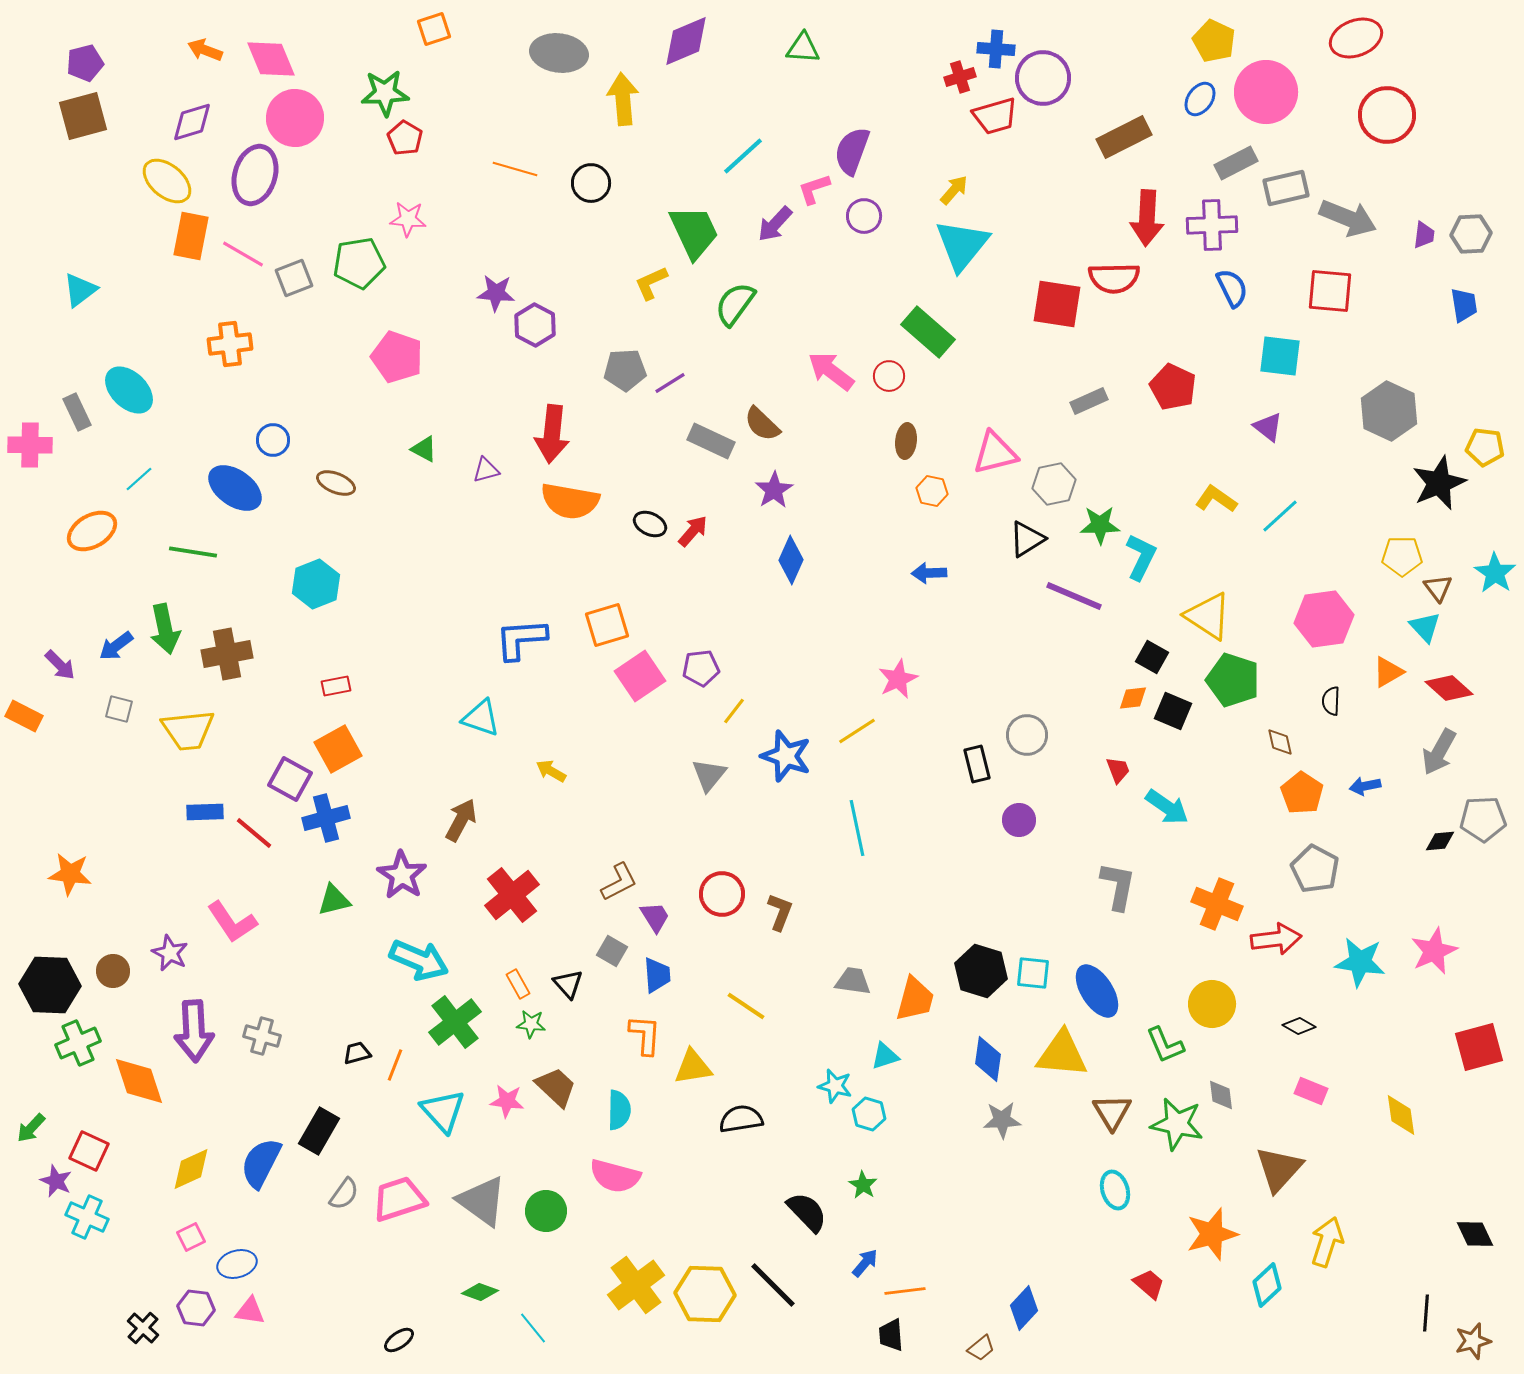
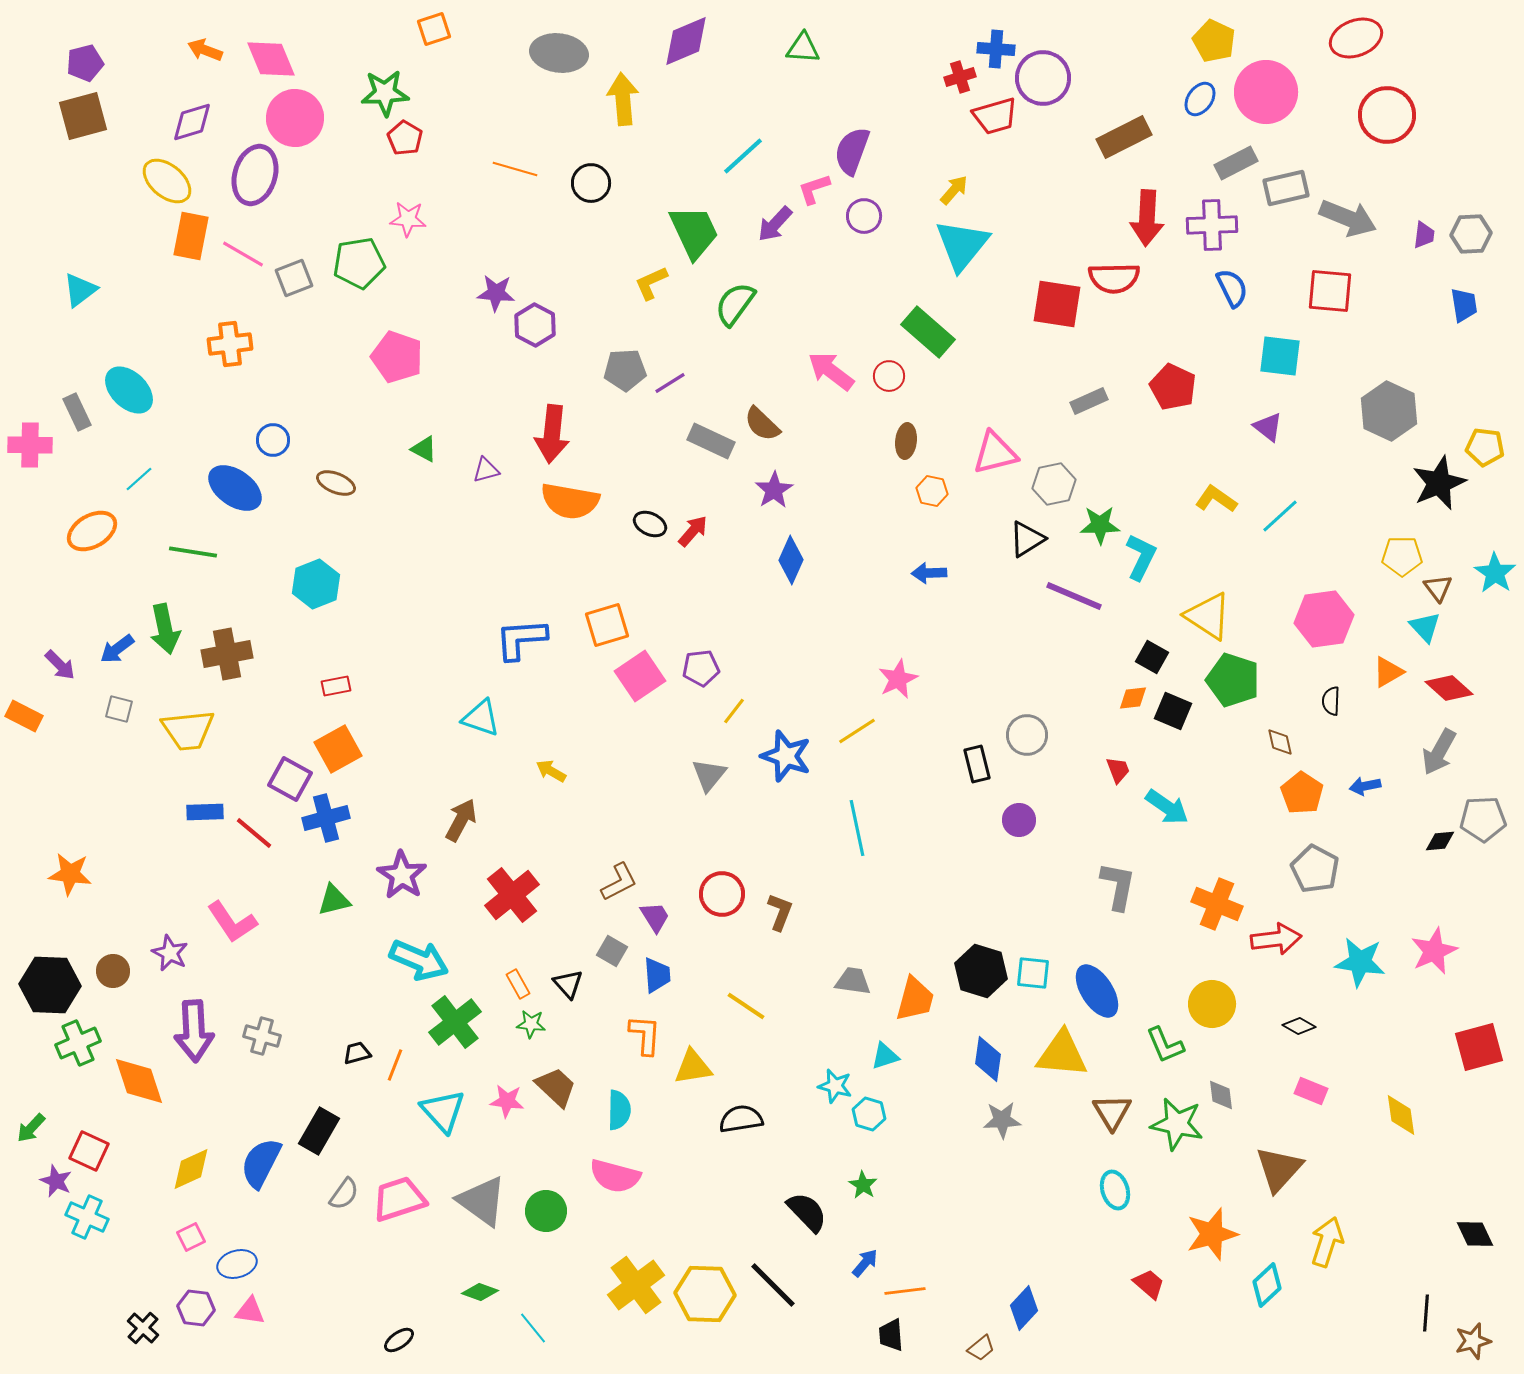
blue arrow at (116, 646): moved 1 px right, 3 px down
